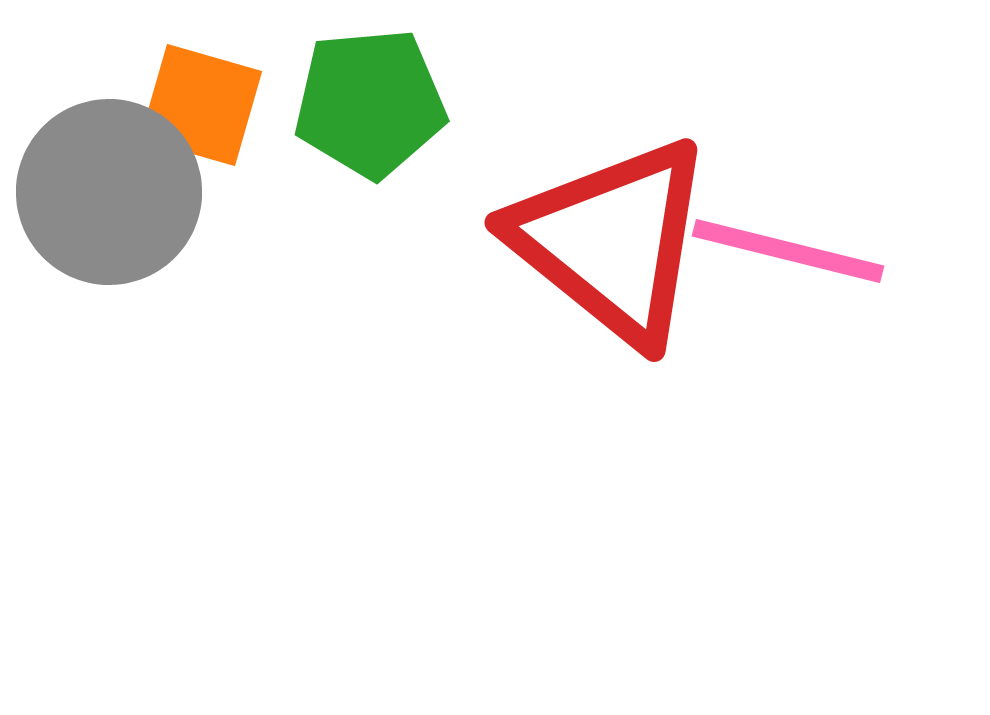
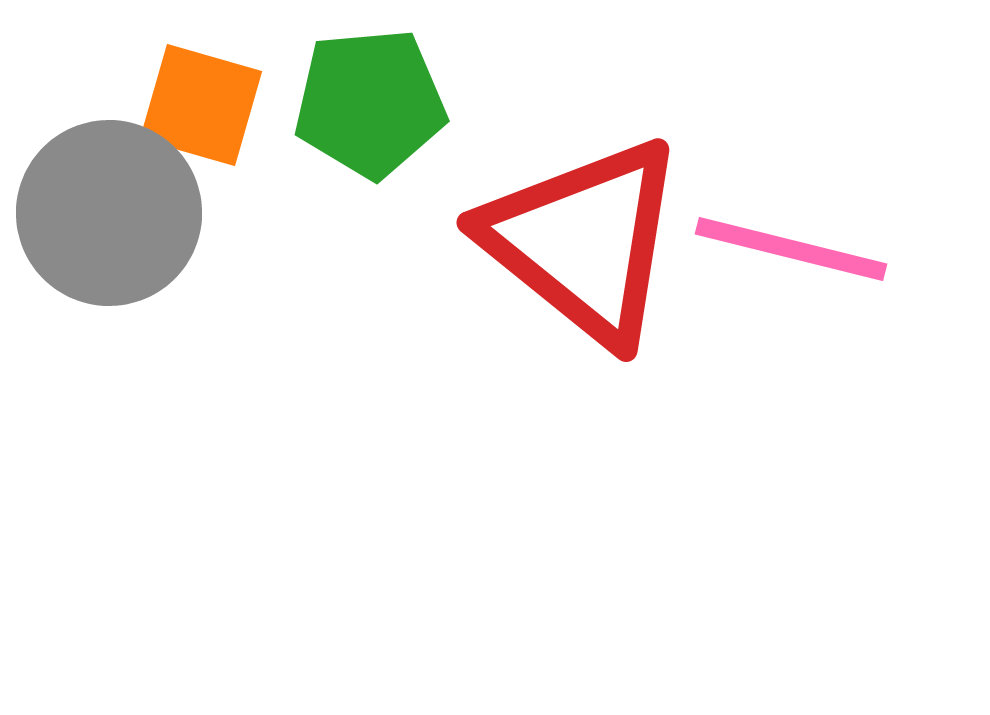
gray circle: moved 21 px down
red triangle: moved 28 px left
pink line: moved 3 px right, 2 px up
